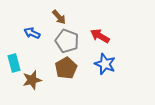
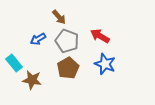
blue arrow: moved 6 px right, 6 px down; rotated 56 degrees counterclockwise
cyan rectangle: rotated 24 degrees counterclockwise
brown pentagon: moved 2 px right
brown star: rotated 24 degrees clockwise
